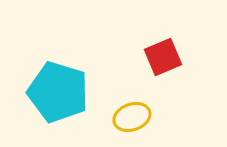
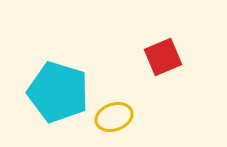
yellow ellipse: moved 18 px left
